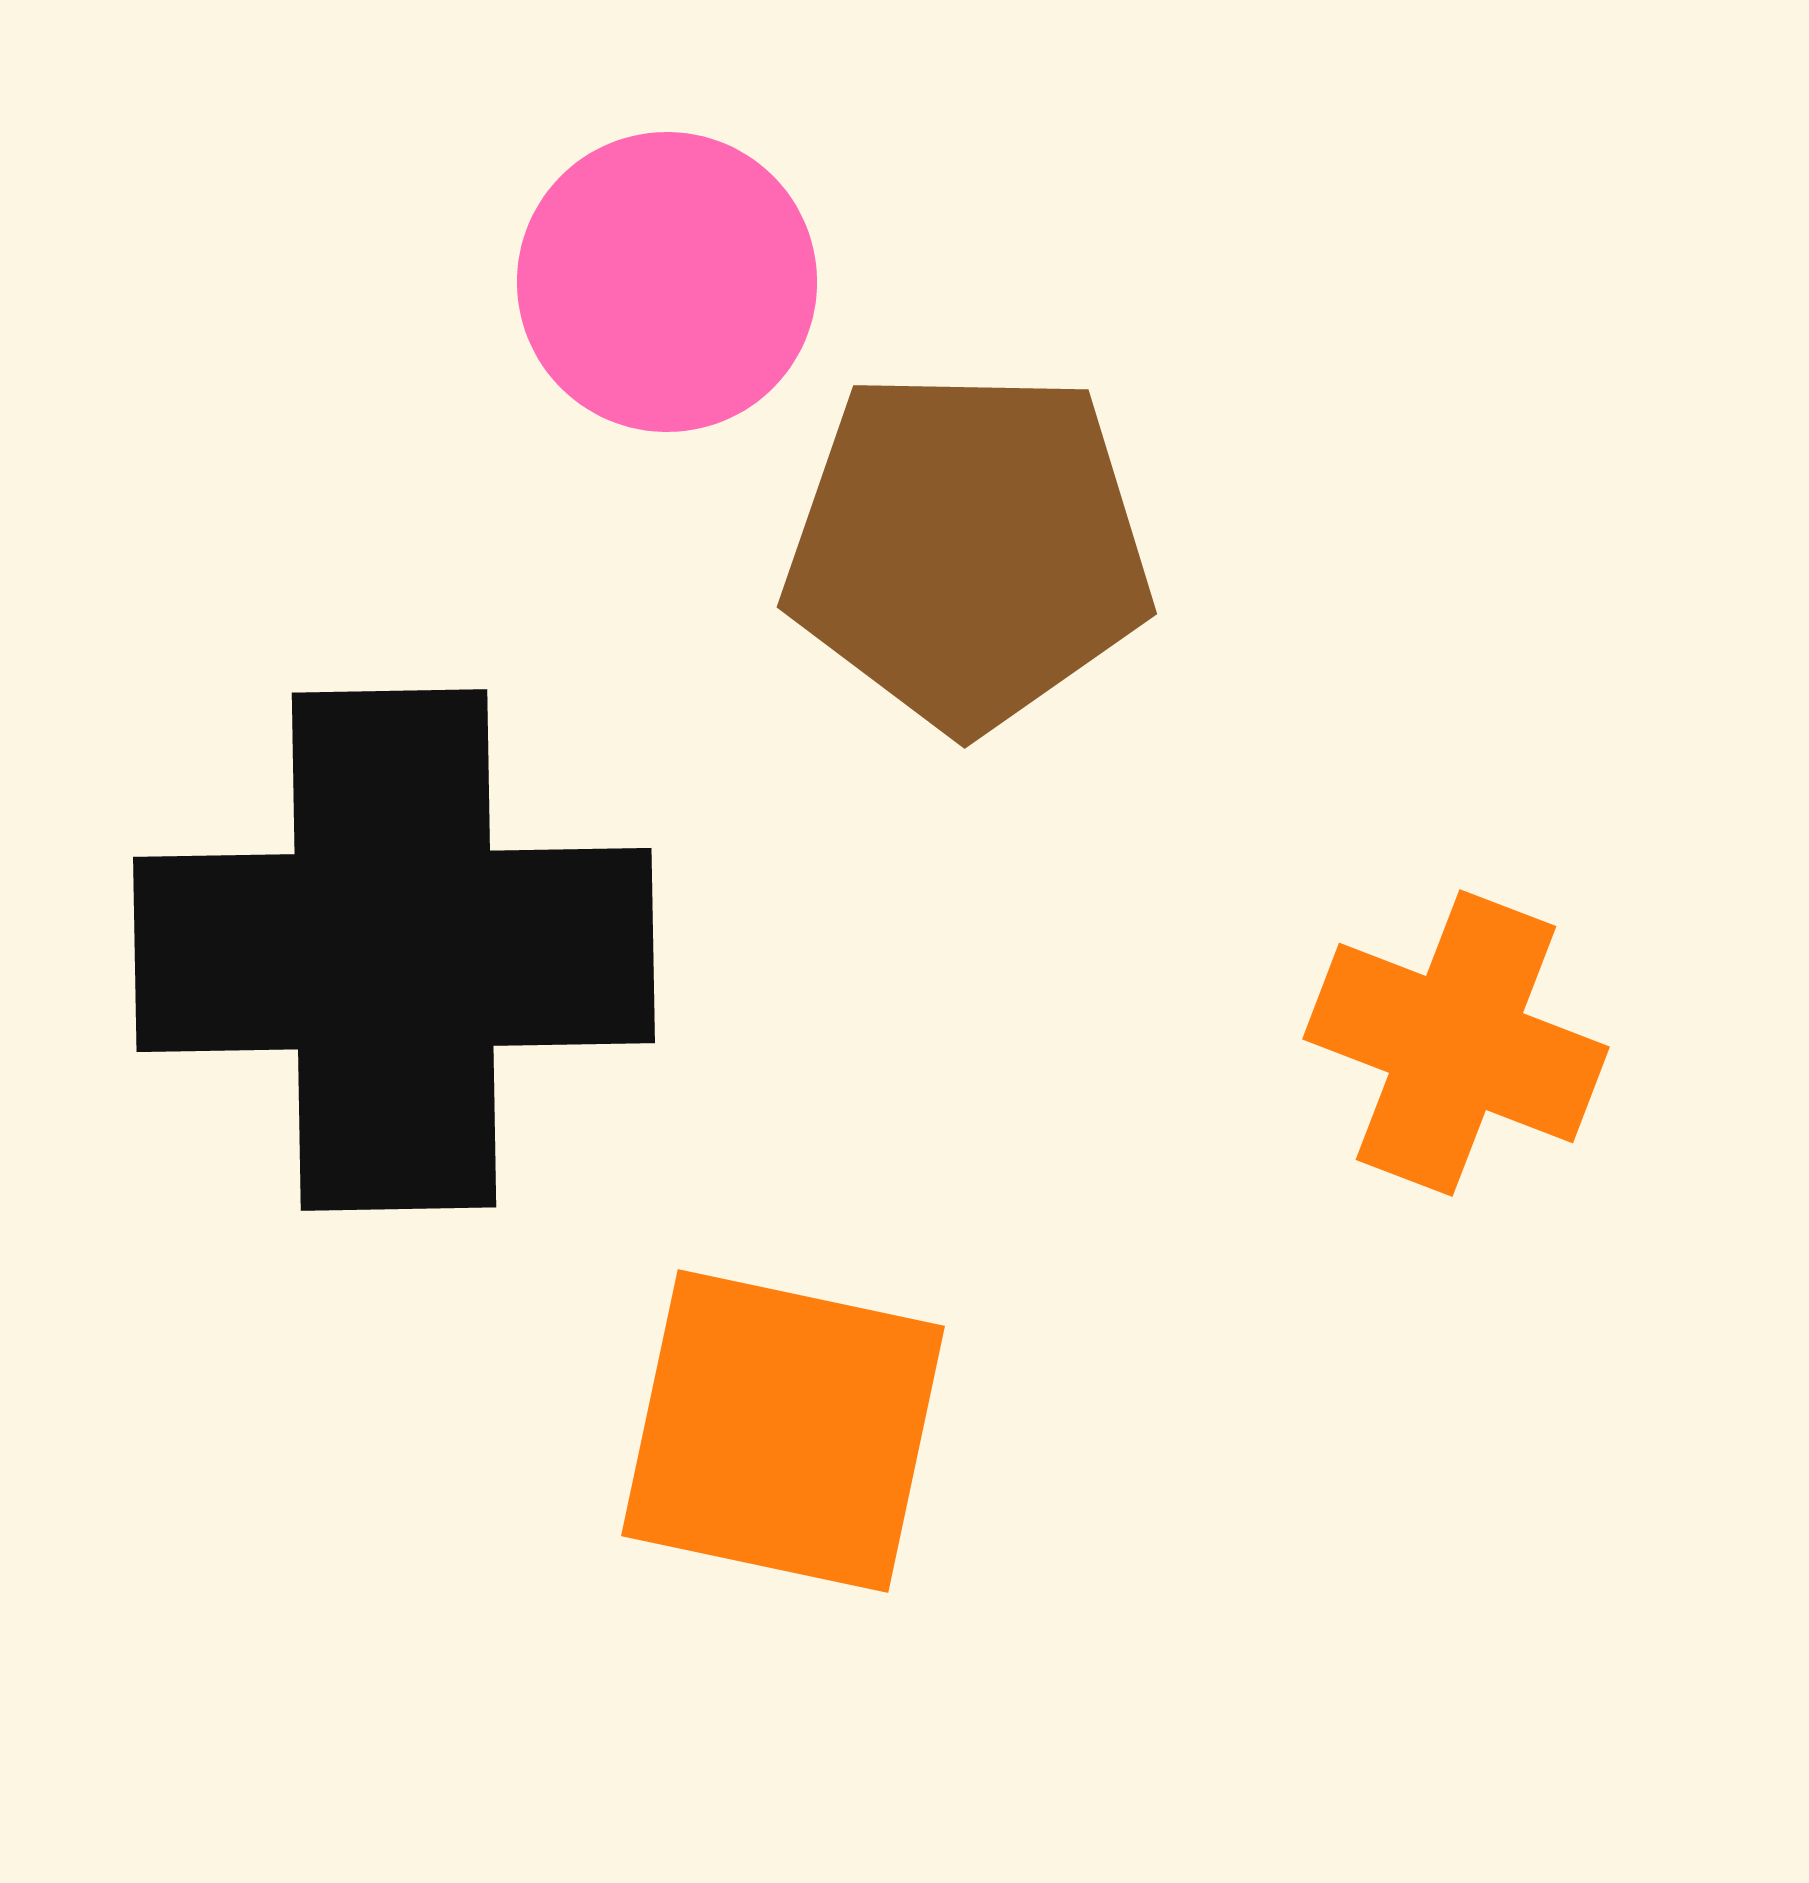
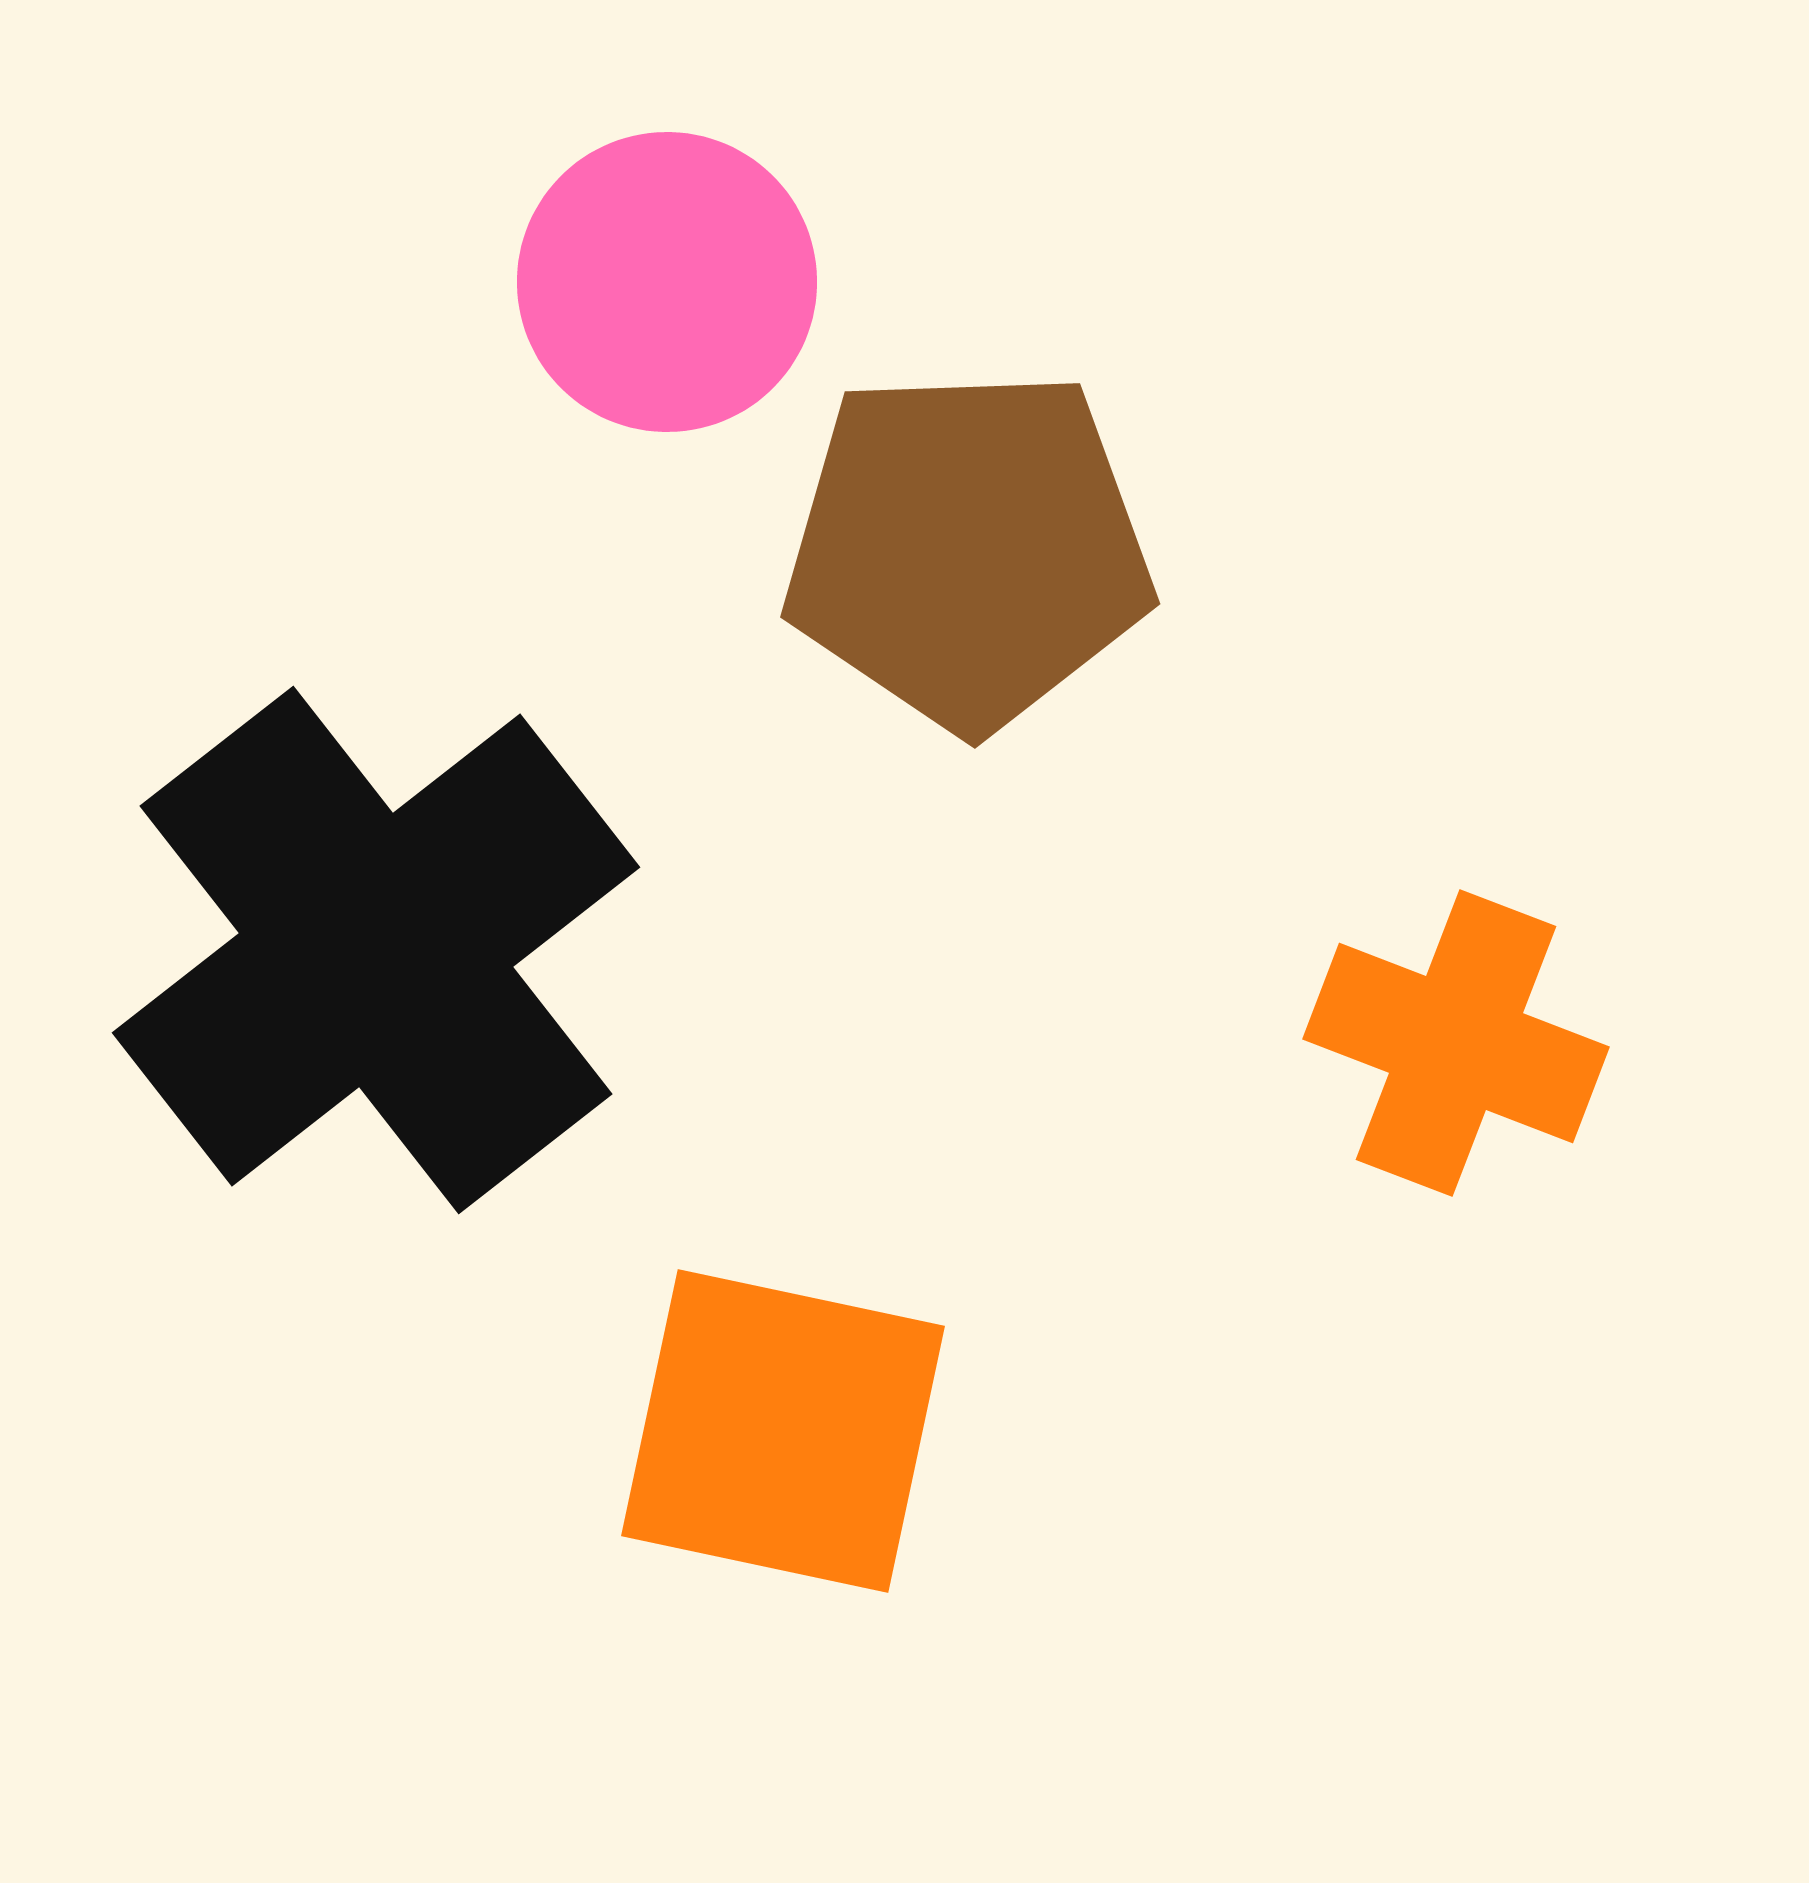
brown pentagon: rotated 3 degrees counterclockwise
black cross: moved 18 px left; rotated 37 degrees counterclockwise
